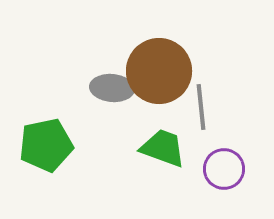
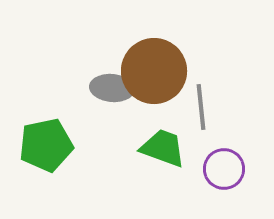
brown circle: moved 5 px left
